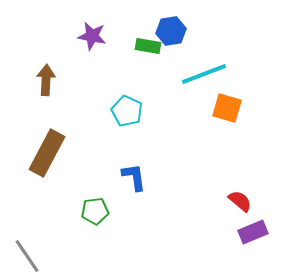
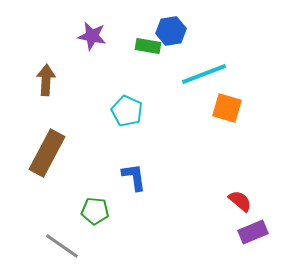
green pentagon: rotated 12 degrees clockwise
gray line: moved 35 px right, 10 px up; rotated 21 degrees counterclockwise
